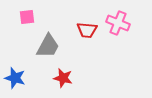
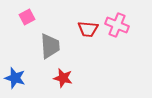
pink square: rotated 21 degrees counterclockwise
pink cross: moved 1 px left, 2 px down
red trapezoid: moved 1 px right, 1 px up
gray trapezoid: moved 2 px right; rotated 32 degrees counterclockwise
